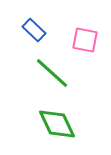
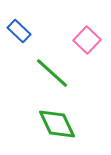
blue rectangle: moved 15 px left, 1 px down
pink square: moved 2 px right; rotated 32 degrees clockwise
